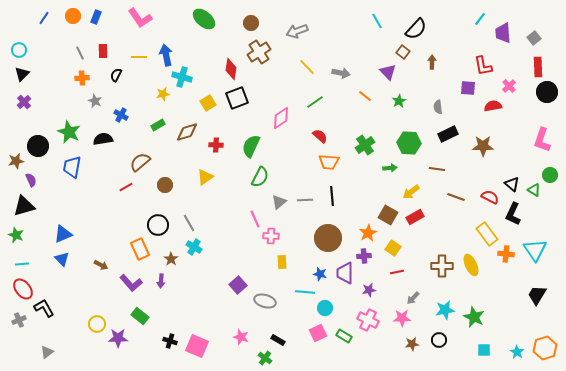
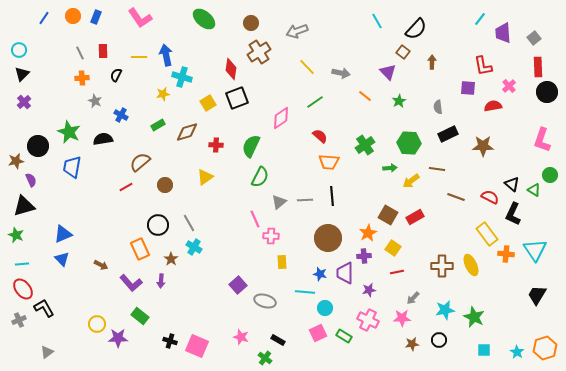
yellow arrow at (411, 192): moved 11 px up
